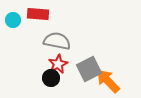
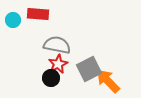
gray semicircle: moved 4 px down
